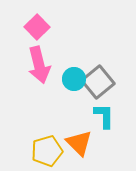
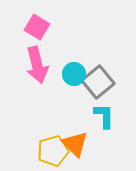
pink square: rotated 15 degrees counterclockwise
pink arrow: moved 2 px left
cyan circle: moved 5 px up
orange triangle: moved 4 px left, 1 px down
yellow pentagon: moved 6 px right
